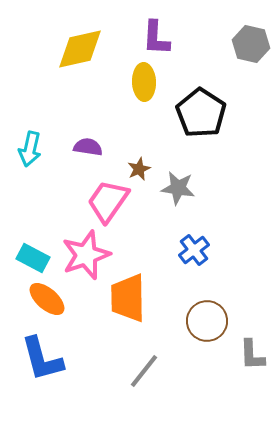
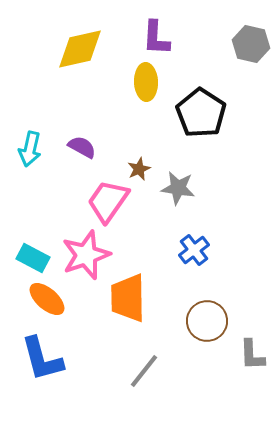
yellow ellipse: moved 2 px right
purple semicircle: moved 6 px left; rotated 20 degrees clockwise
